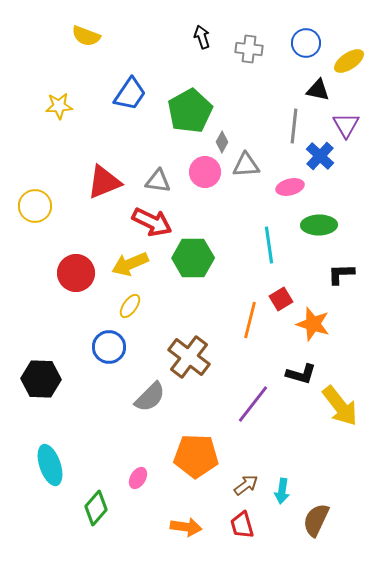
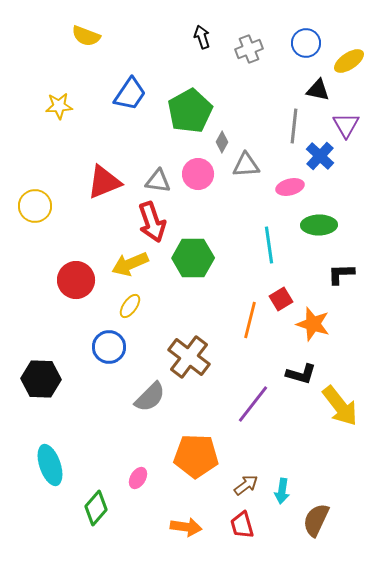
gray cross at (249, 49): rotated 28 degrees counterclockwise
pink circle at (205, 172): moved 7 px left, 2 px down
red arrow at (152, 222): rotated 45 degrees clockwise
red circle at (76, 273): moved 7 px down
